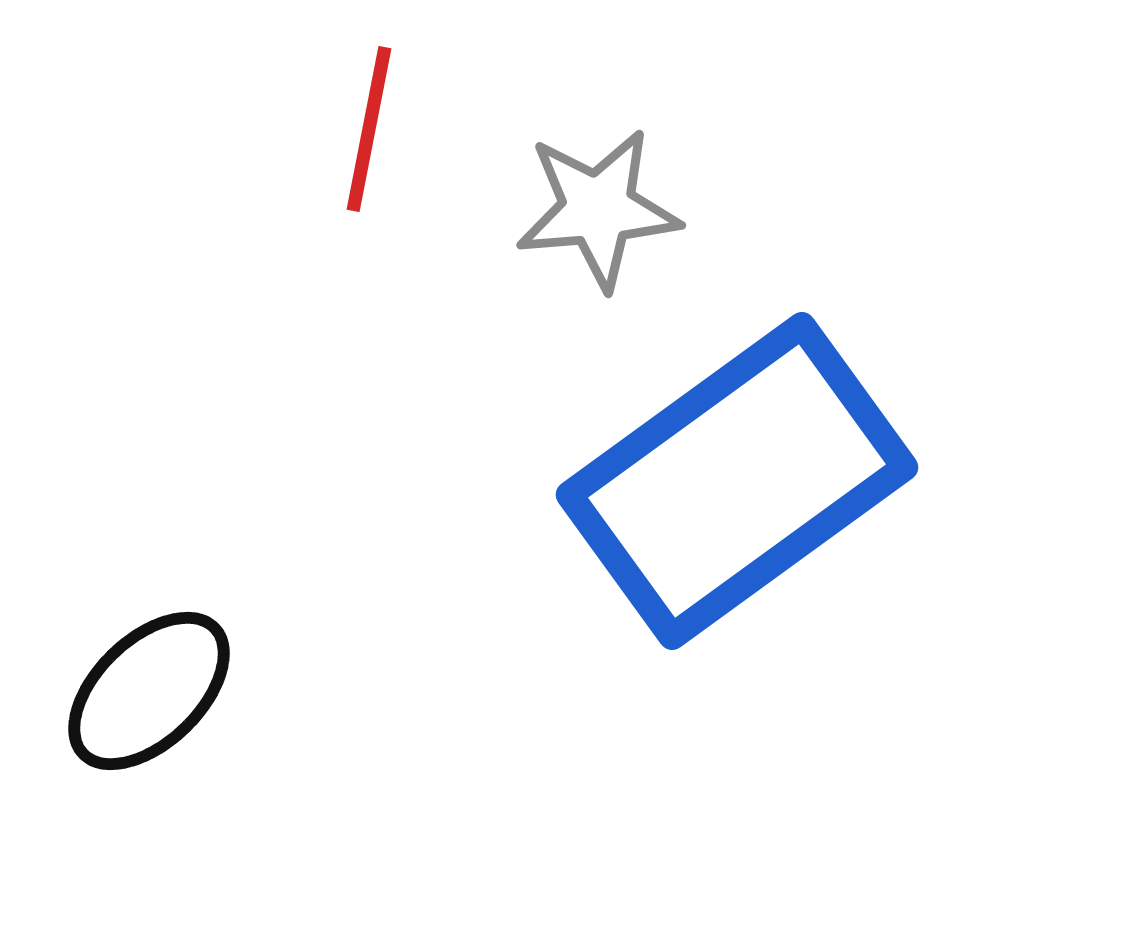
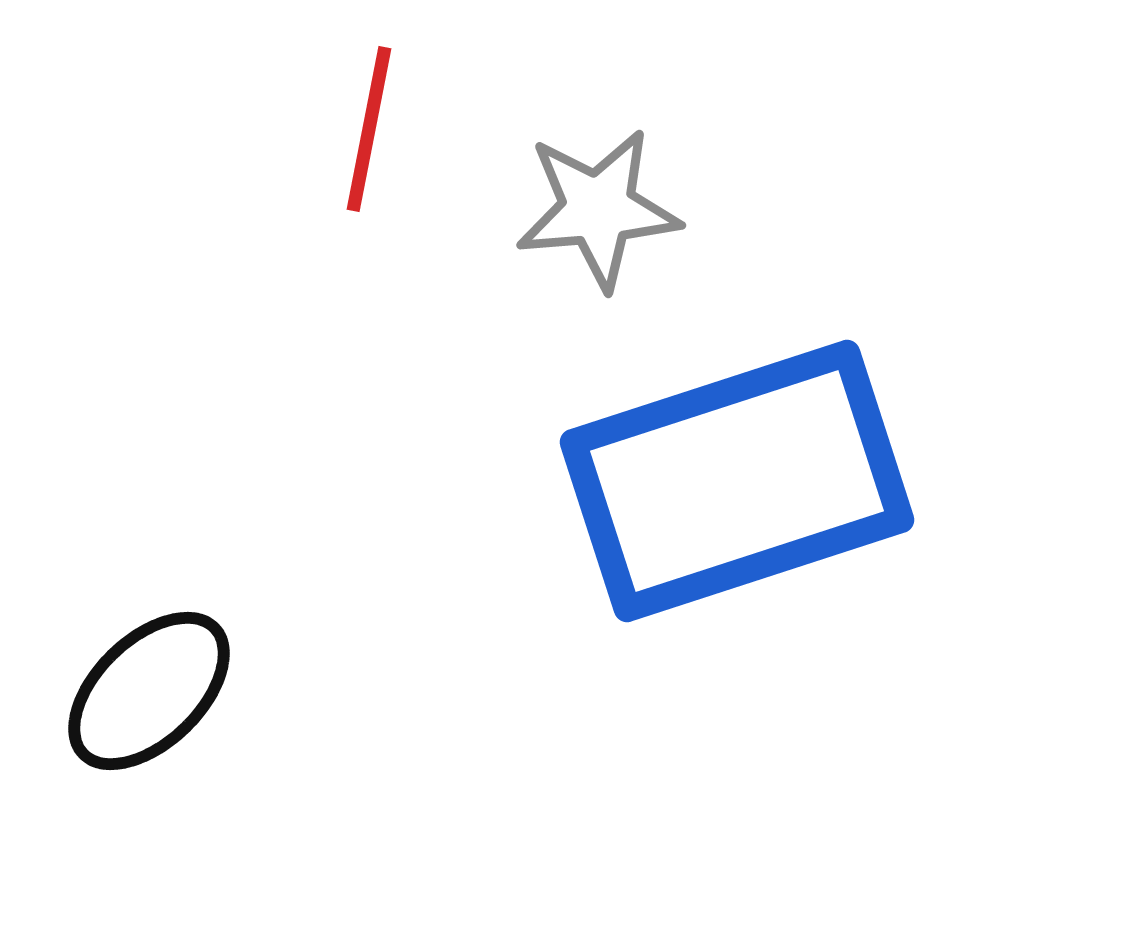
blue rectangle: rotated 18 degrees clockwise
